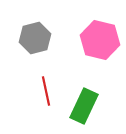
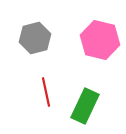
red line: moved 1 px down
green rectangle: moved 1 px right
